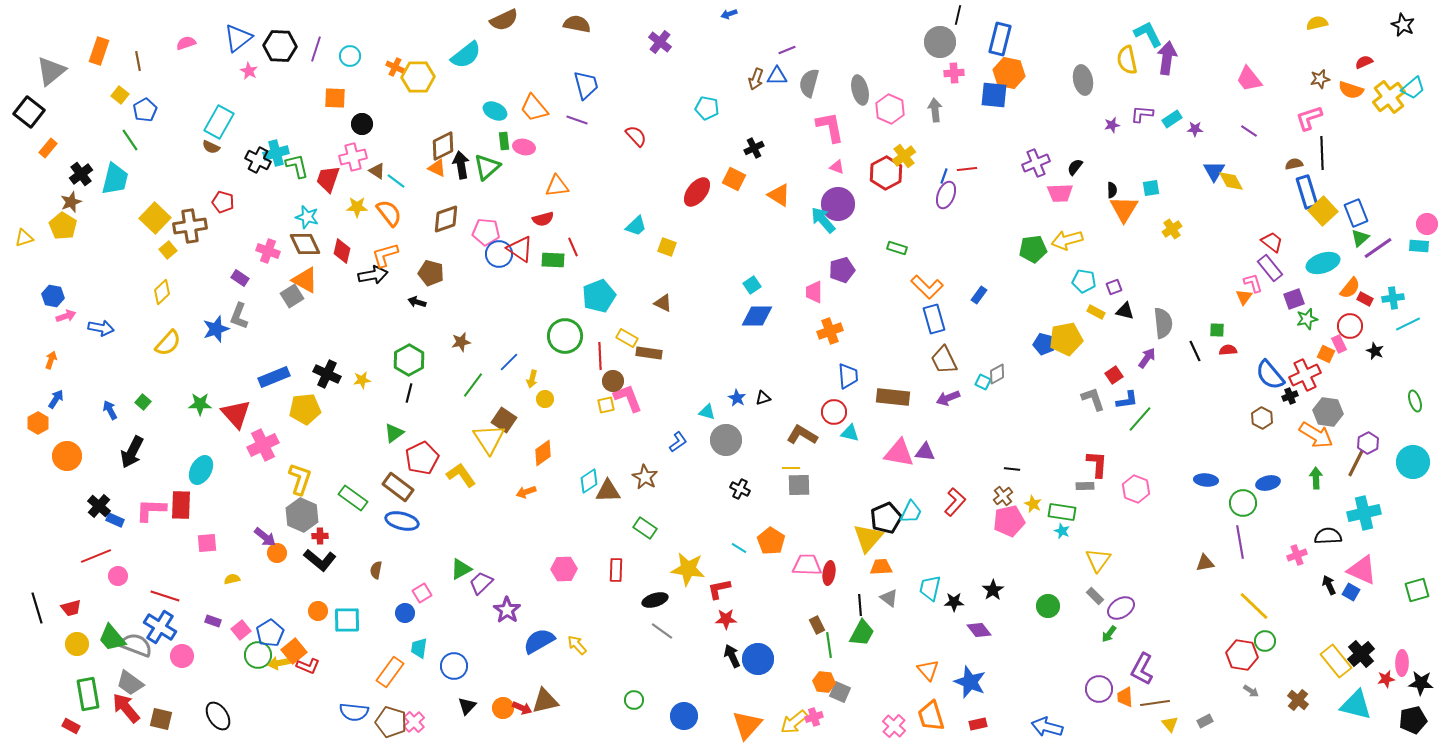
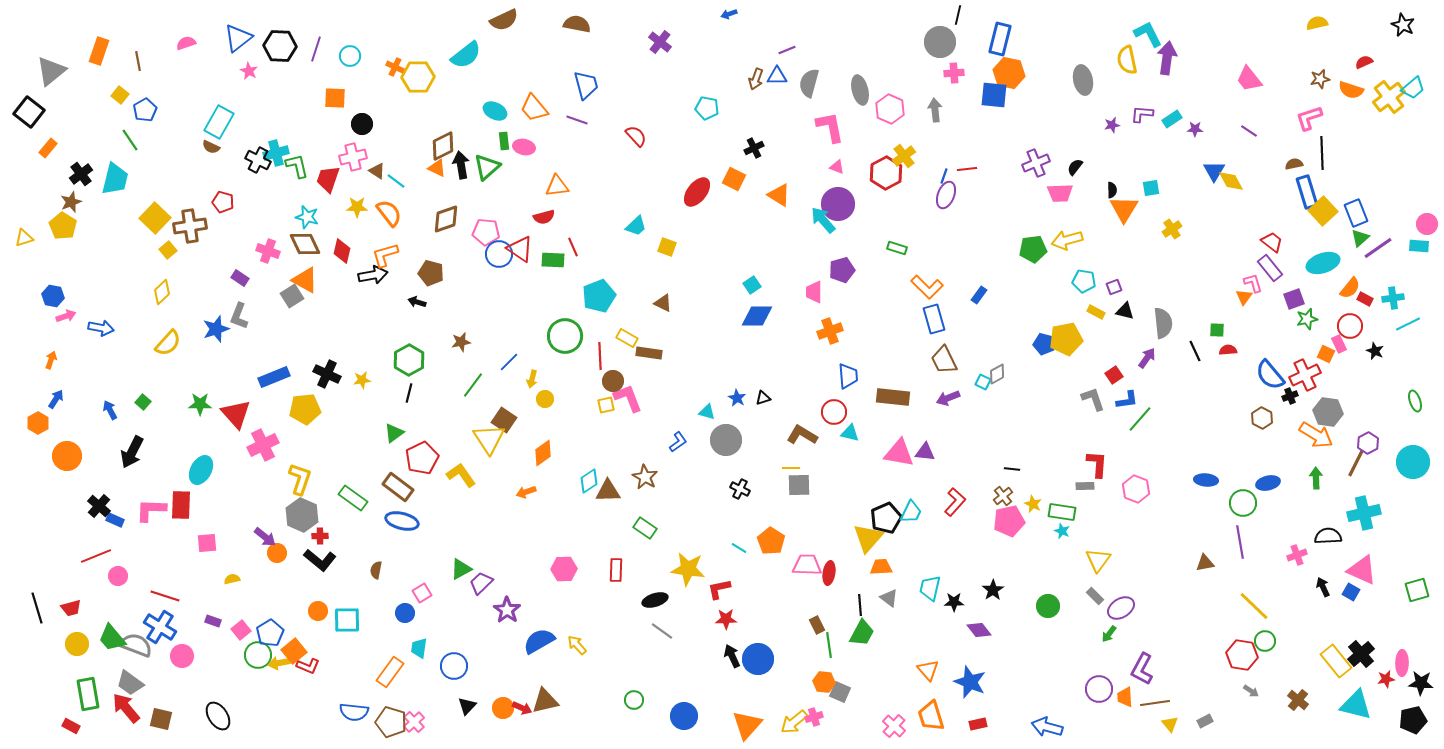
red semicircle at (543, 219): moved 1 px right, 2 px up
black arrow at (1329, 585): moved 6 px left, 2 px down
